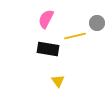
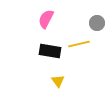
yellow line: moved 4 px right, 8 px down
black rectangle: moved 2 px right, 2 px down
